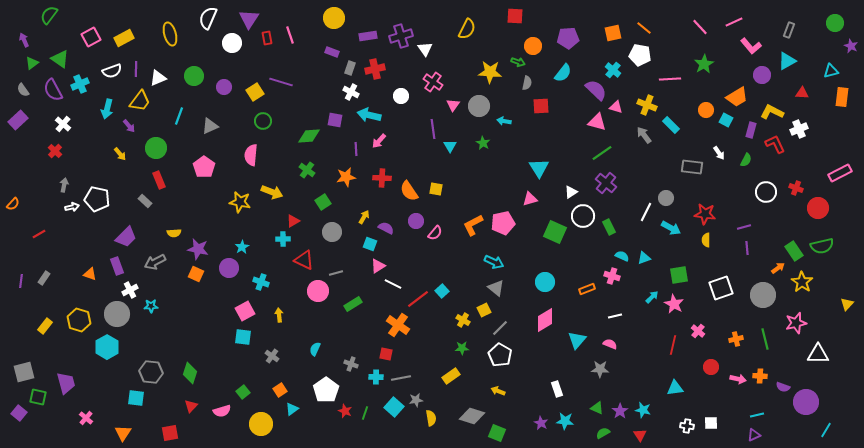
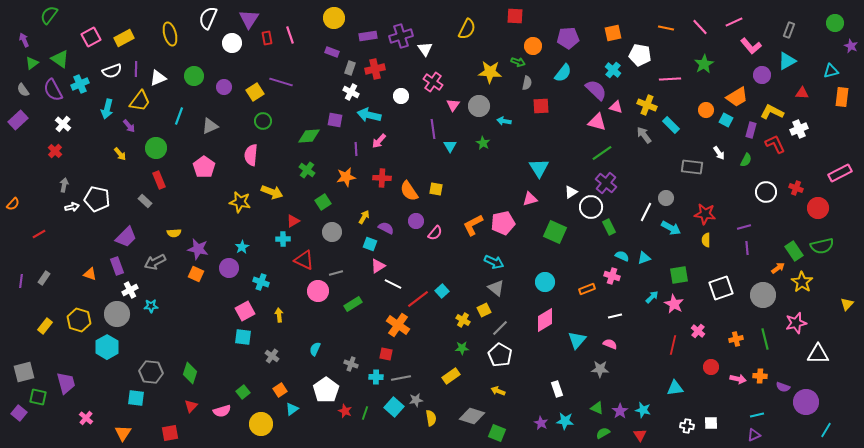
orange line at (644, 28): moved 22 px right; rotated 28 degrees counterclockwise
white circle at (583, 216): moved 8 px right, 9 px up
